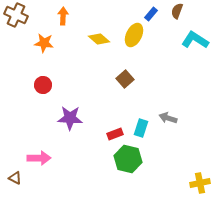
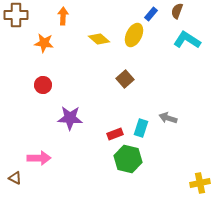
brown cross: rotated 25 degrees counterclockwise
cyan L-shape: moved 8 px left
